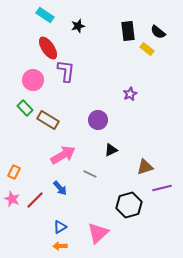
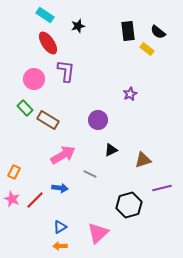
red ellipse: moved 5 px up
pink circle: moved 1 px right, 1 px up
brown triangle: moved 2 px left, 7 px up
blue arrow: rotated 42 degrees counterclockwise
